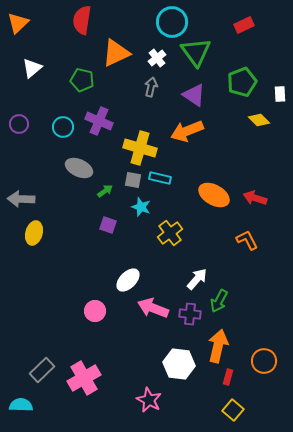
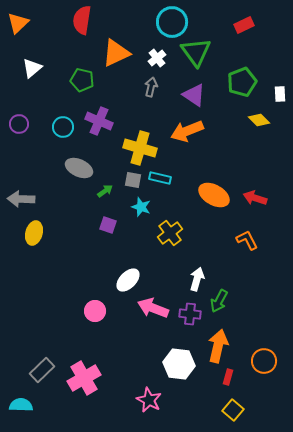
white arrow at (197, 279): rotated 25 degrees counterclockwise
